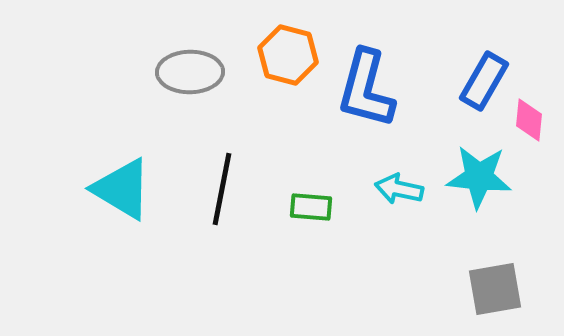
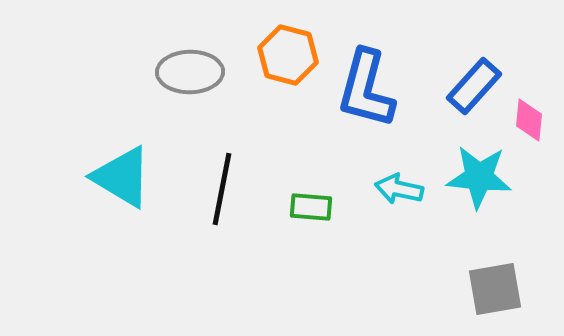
blue rectangle: moved 10 px left, 5 px down; rotated 12 degrees clockwise
cyan triangle: moved 12 px up
